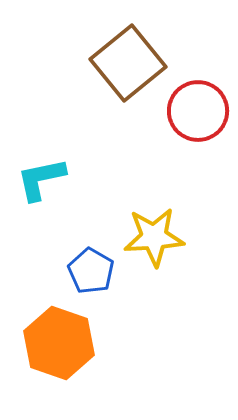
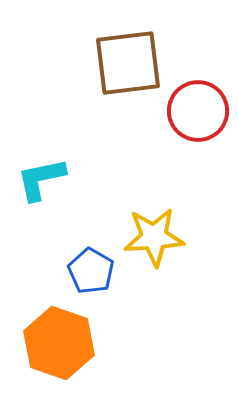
brown square: rotated 32 degrees clockwise
